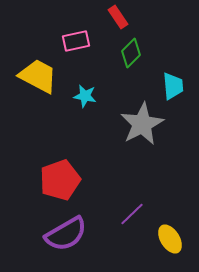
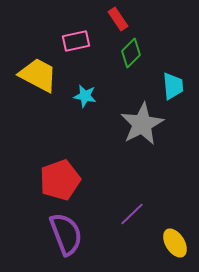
red rectangle: moved 2 px down
yellow trapezoid: moved 1 px up
purple semicircle: rotated 81 degrees counterclockwise
yellow ellipse: moved 5 px right, 4 px down
